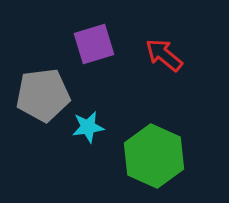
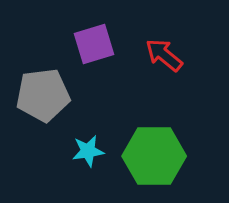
cyan star: moved 24 px down
green hexagon: rotated 24 degrees counterclockwise
